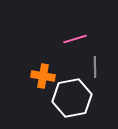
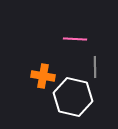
pink line: rotated 20 degrees clockwise
white hexagon: moved 1 px right, 1 px up; rotated 24 degrees clockwise
